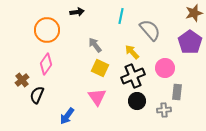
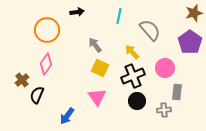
cyan line: moved 2 px left
